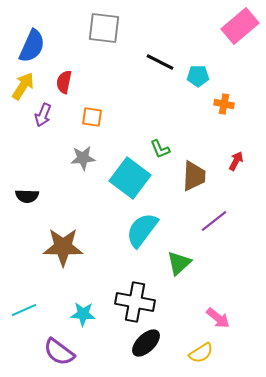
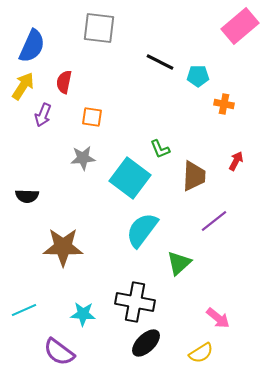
gray square: moved 5 px left
